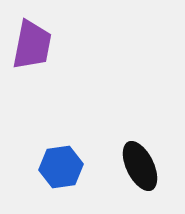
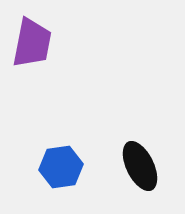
purple trapezoid: moved 2 px up
